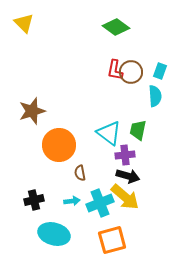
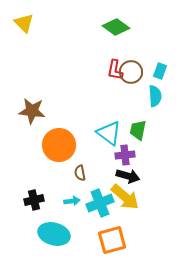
brown star: rotated 24 degrees clockwise
